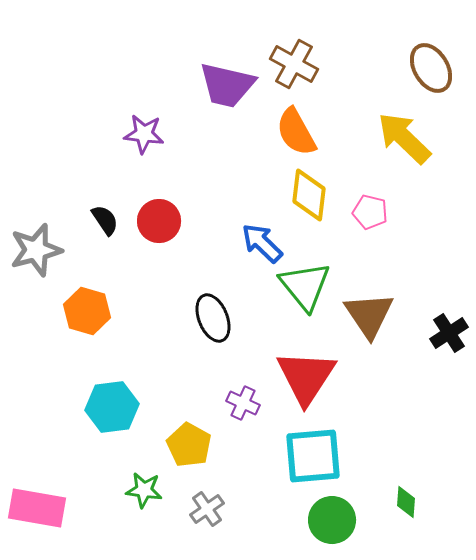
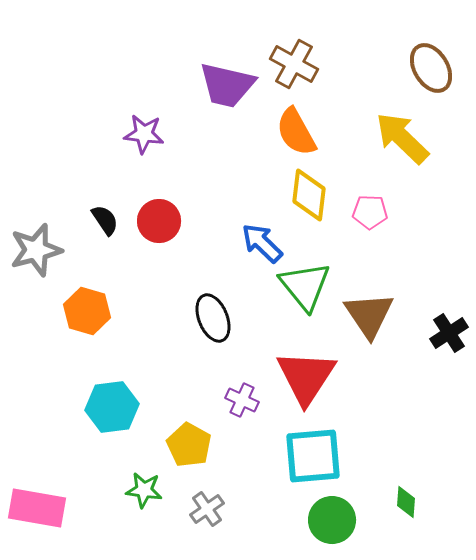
yellow arrow: moved 2 px left
pink pentagon: rotated 12 degrees counterclockwise
purple cross: moved 1 px left, 3 px up
